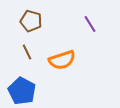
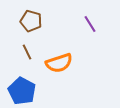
orange semicircle: moved 3 px left, 3 px down
